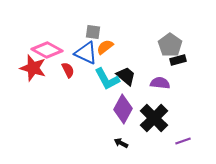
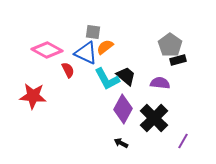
red star: moved 28 px down; rotated 12 degrees counterclockwise
purple line: rotated 42 degrees counterclockwise
